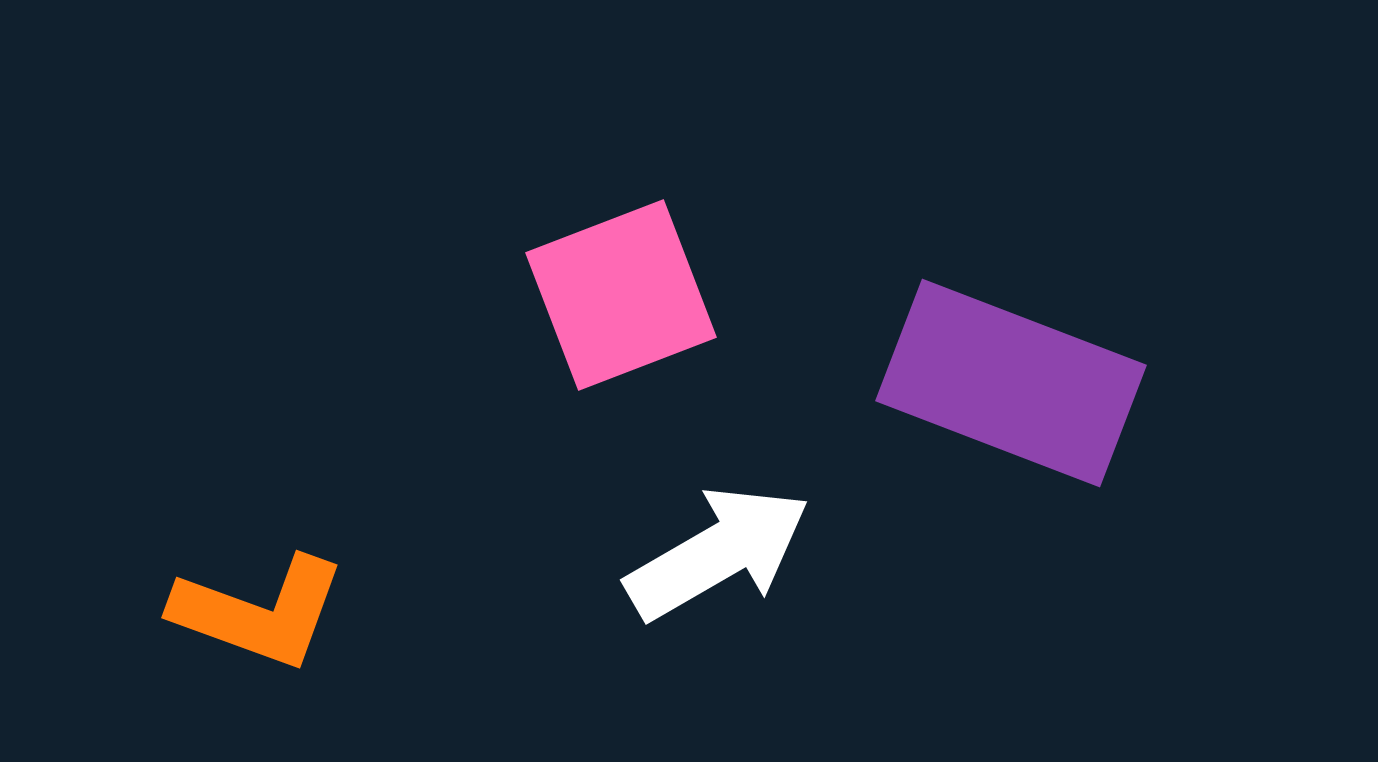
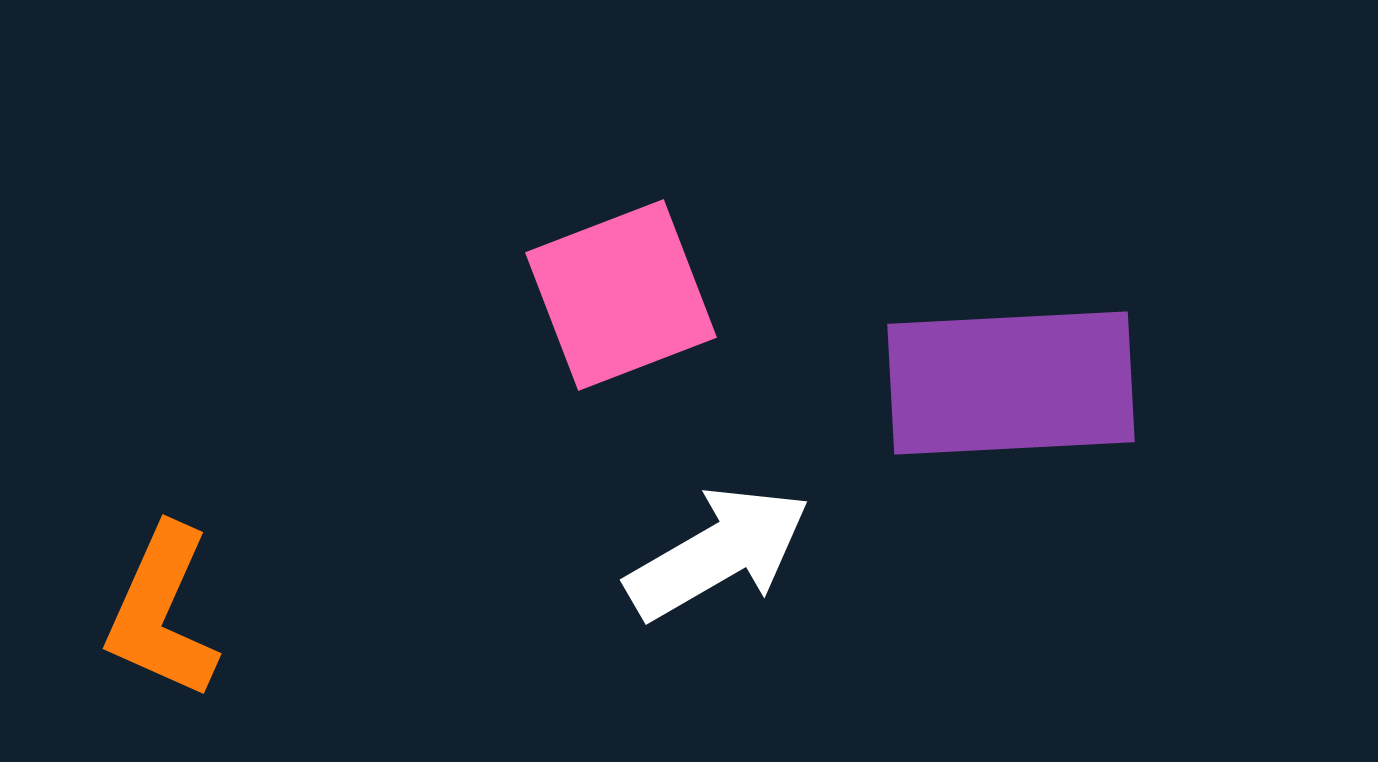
purple rectangle: rotated 24 degrees counterclockwise
orange L-shape: moved 97 px left; rotated 94 degrees clockwise
